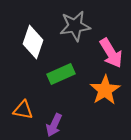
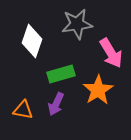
gray star: moved 2 px right, 2 px up
white diamond: moved 1 px left, 1 px up
green rectangle: rotated 8 degrees clockwise
orange star: moved 7 px left
purple arrow: moved 2 px right, 21 px up
